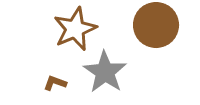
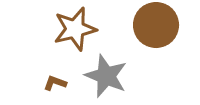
brown star: rotated 9 degrees clockwise
gray star: moved 1 px right, 4 px down; rotated 12 degrees counterclockwise
